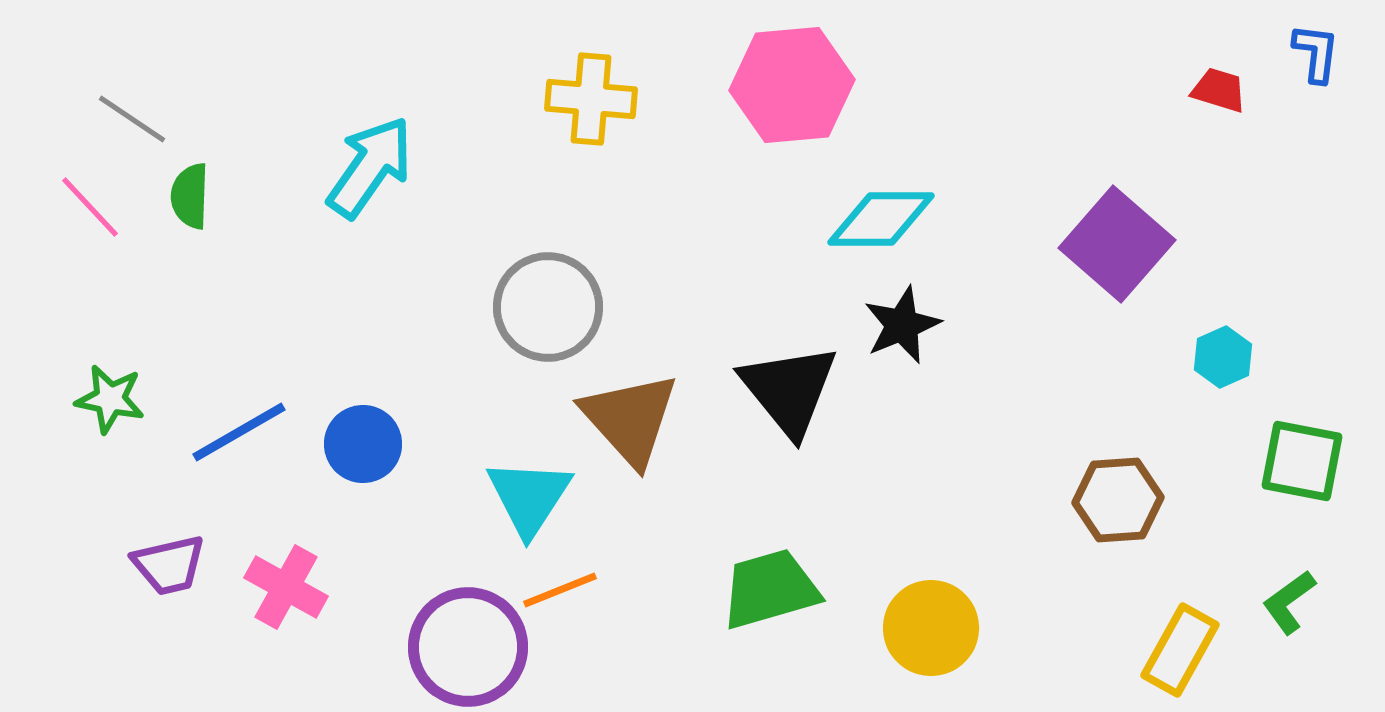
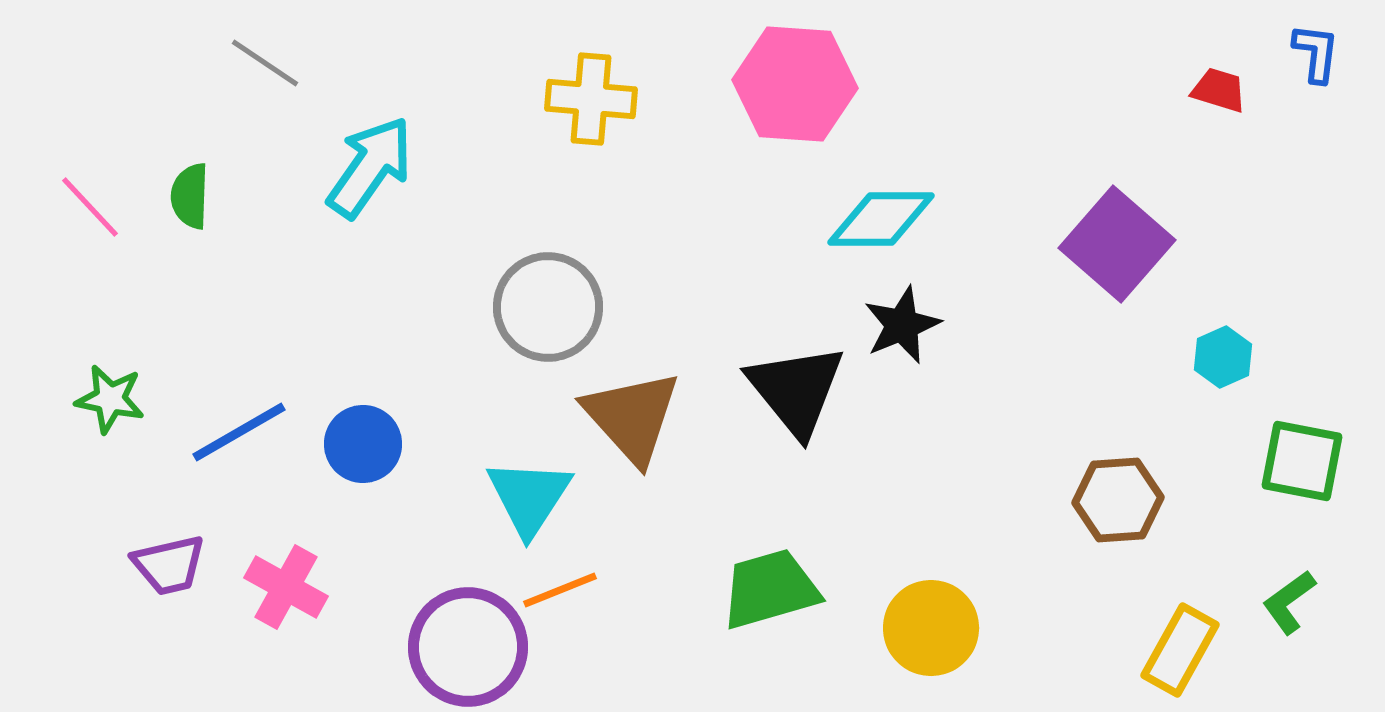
pink hexagon: moved 3 px right, 1 px up; rotated 9 degrees clockwise
gray line: moved 133 px right, 56 px up
black triangle: moved 7 px right
brown triangle: moved 2 px right, 2 px up
